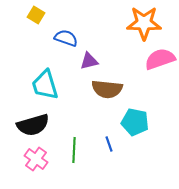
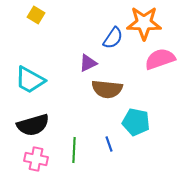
blue semicircle: moved 47 px right; rotated 105 degrees clockwise
purple triangle: moved 1 px left, 2 px down; rotated 12 degrees counterclockwise
cyan trapezoid: moved 15 px left, 5 px up; rotated 44 degrees counterclockwise
cyan pentagon: moved 1 px right
pink cross: rotated 25 degrees counterclockwise
